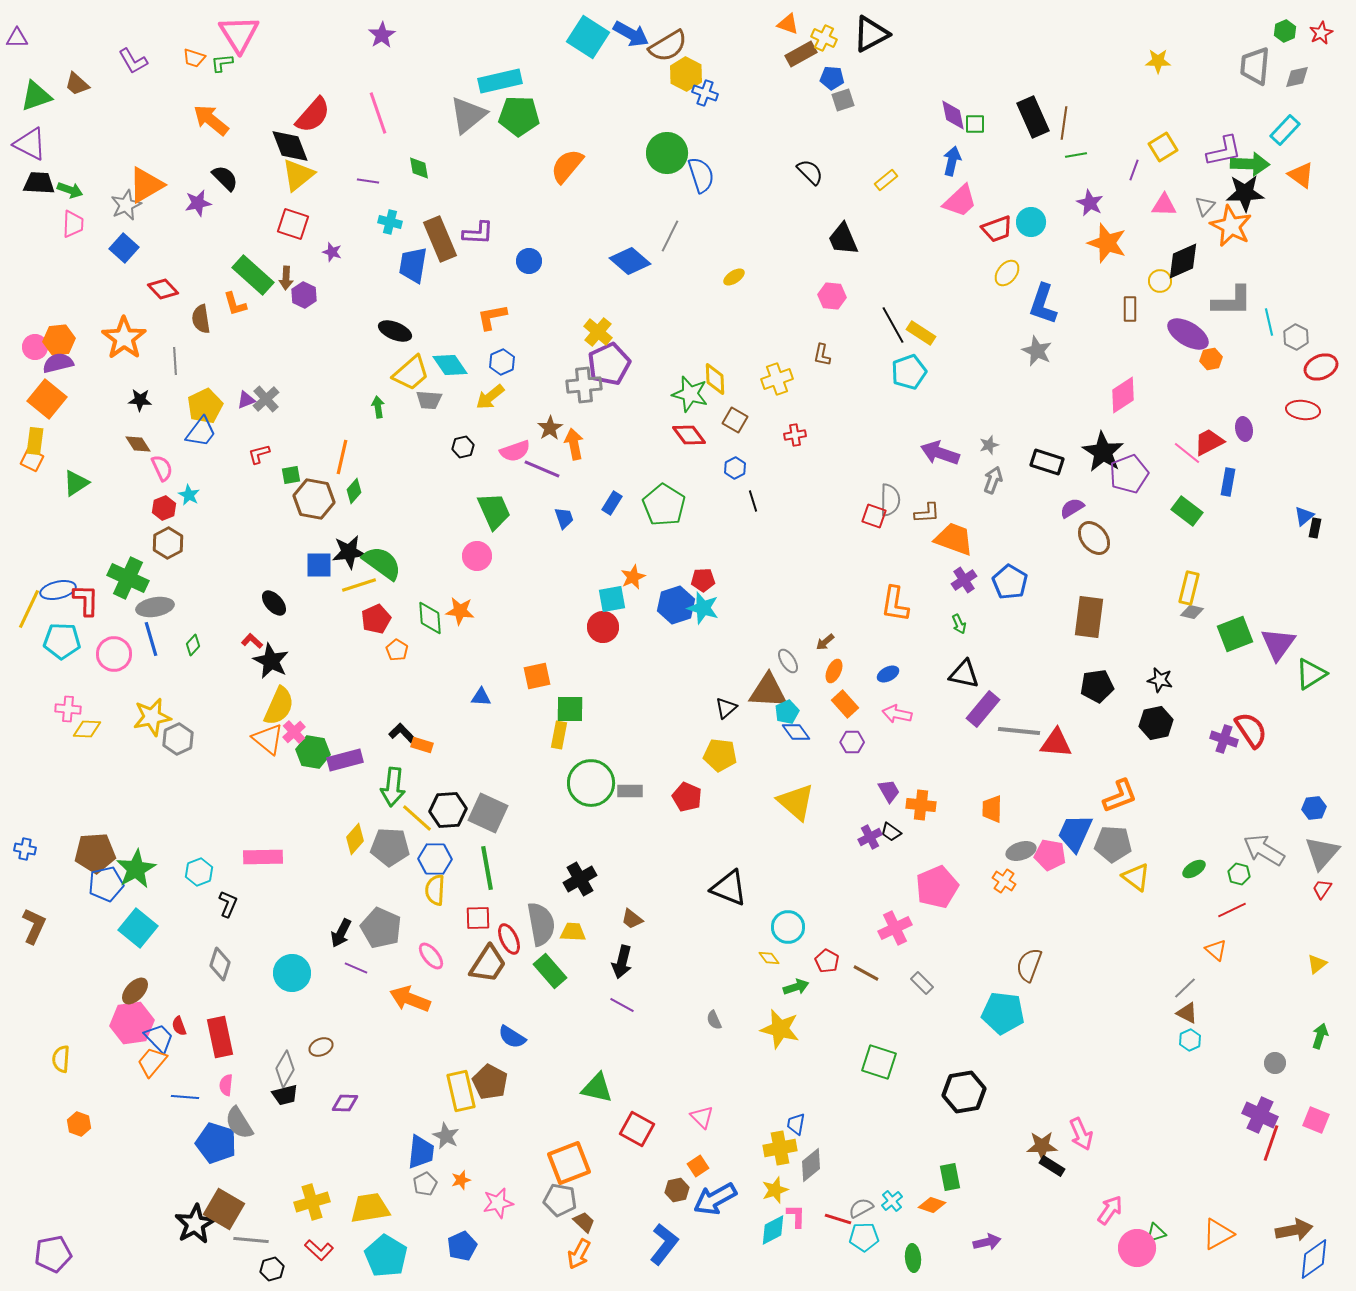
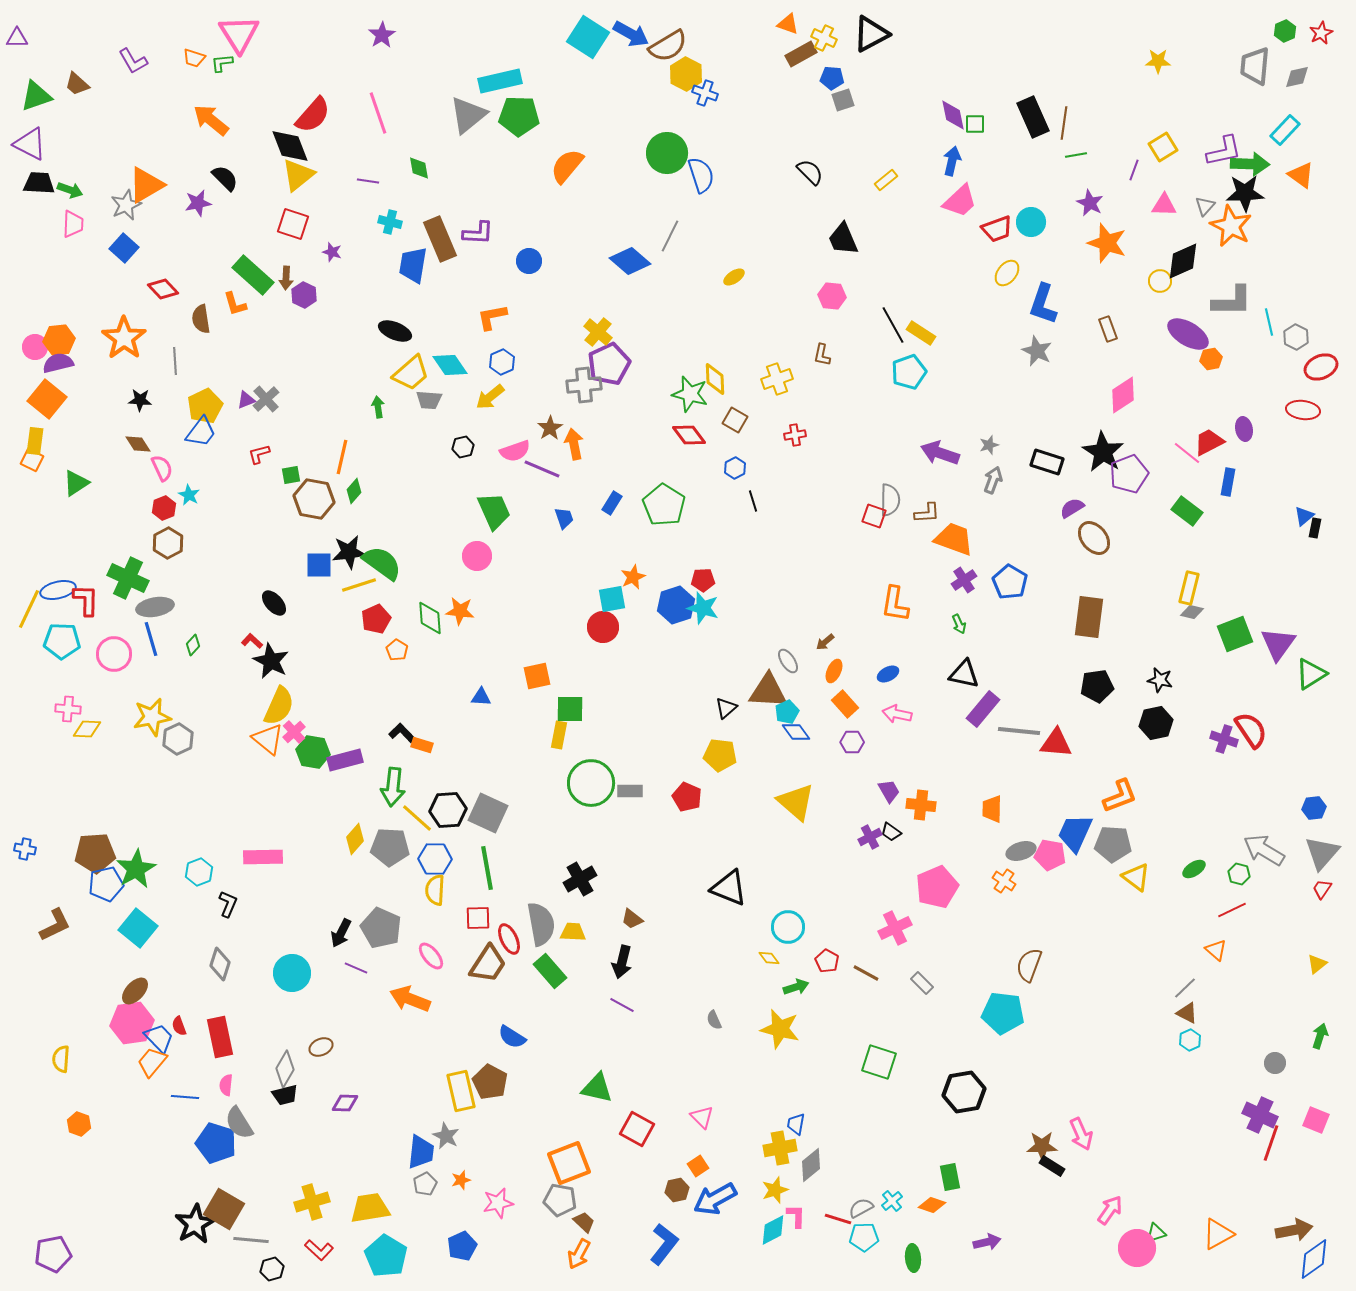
brown rectangle at (1130, 309): moved 22 px left, 20 px down; rotated 20 degrees counterclockwise
brown L-shape at (34, 926): moved 21 px right, 1 px up; rotated 39 degrees clockwise
